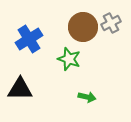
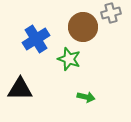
gray cross: moved 10 px up; rotated 12 degrees clockwise
blue cross: moved 7 px right
green arrow: moved 1 px left
